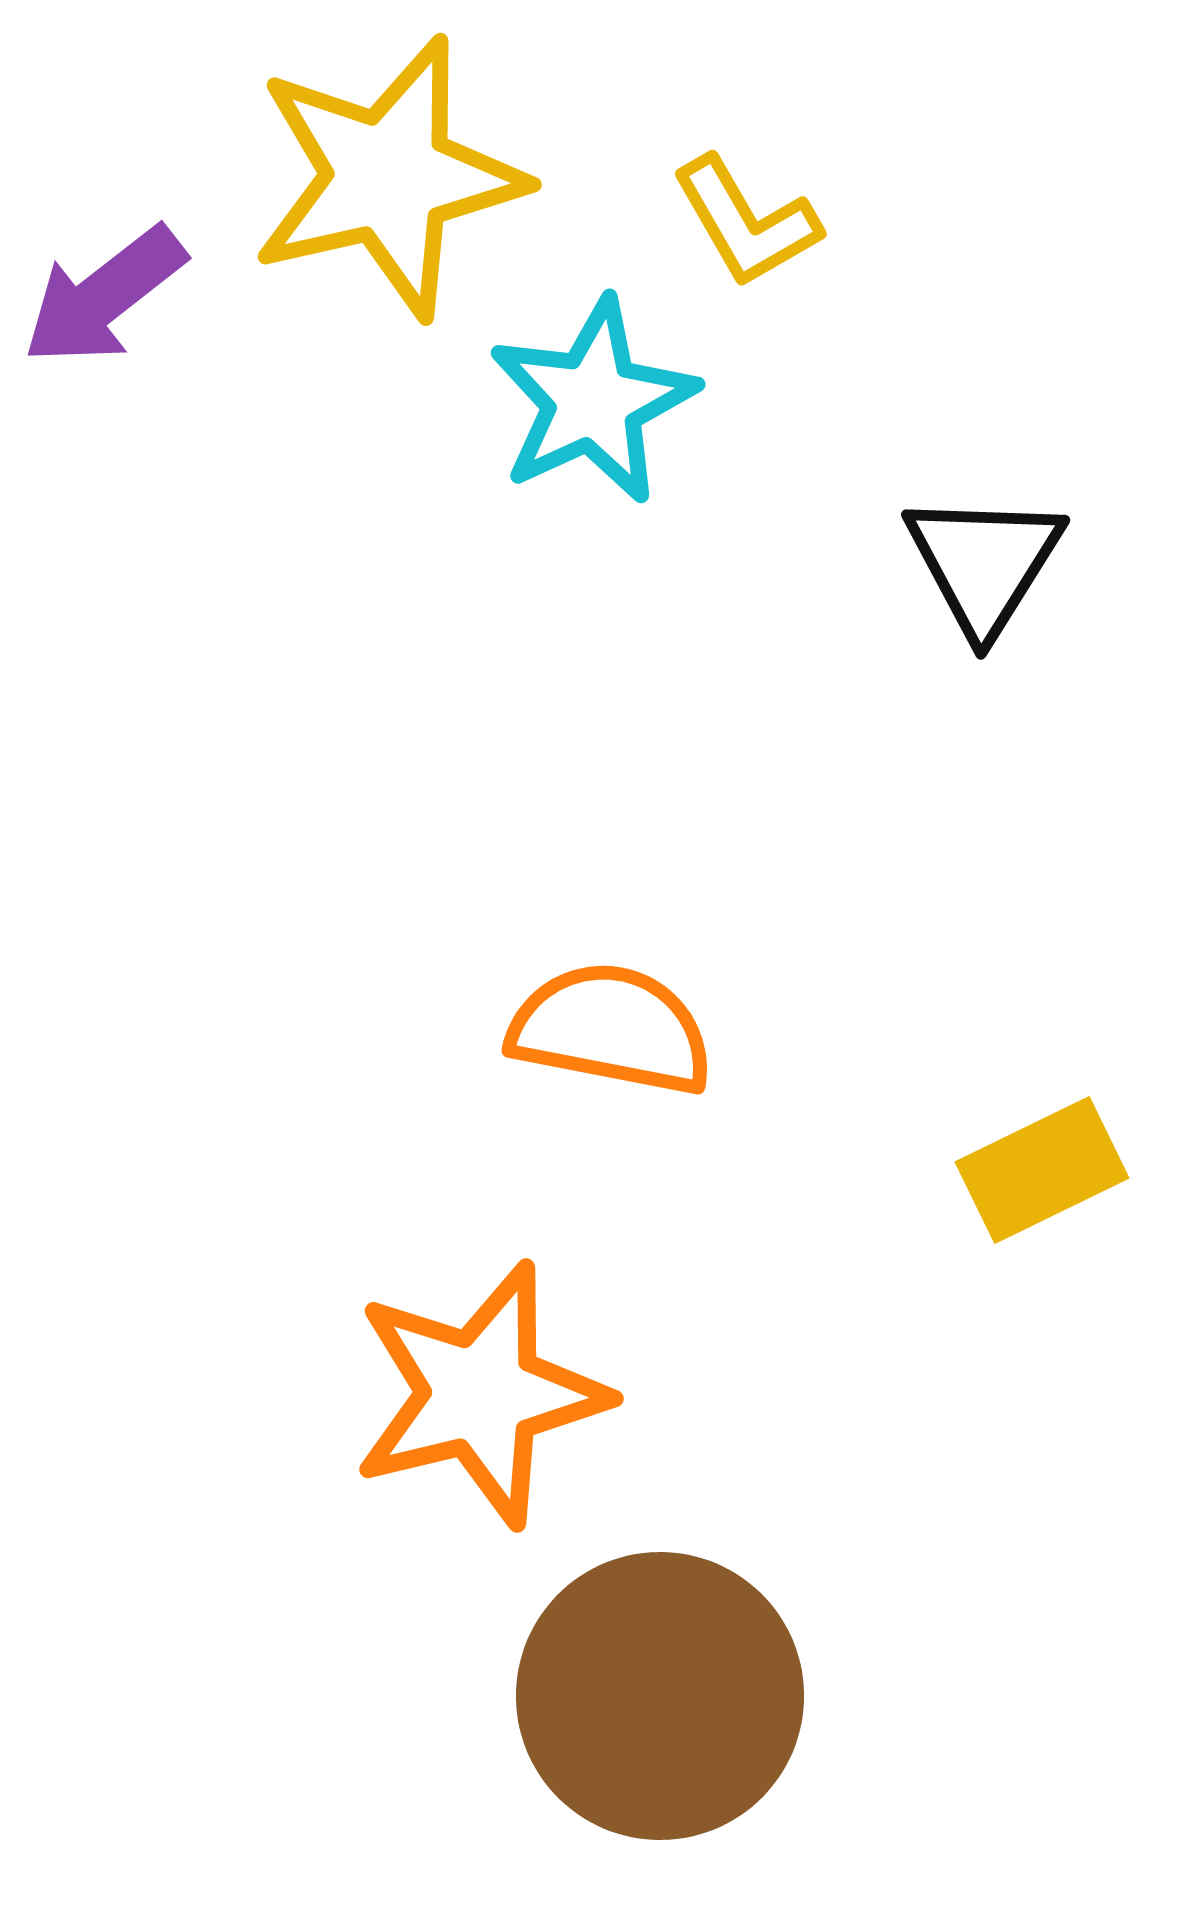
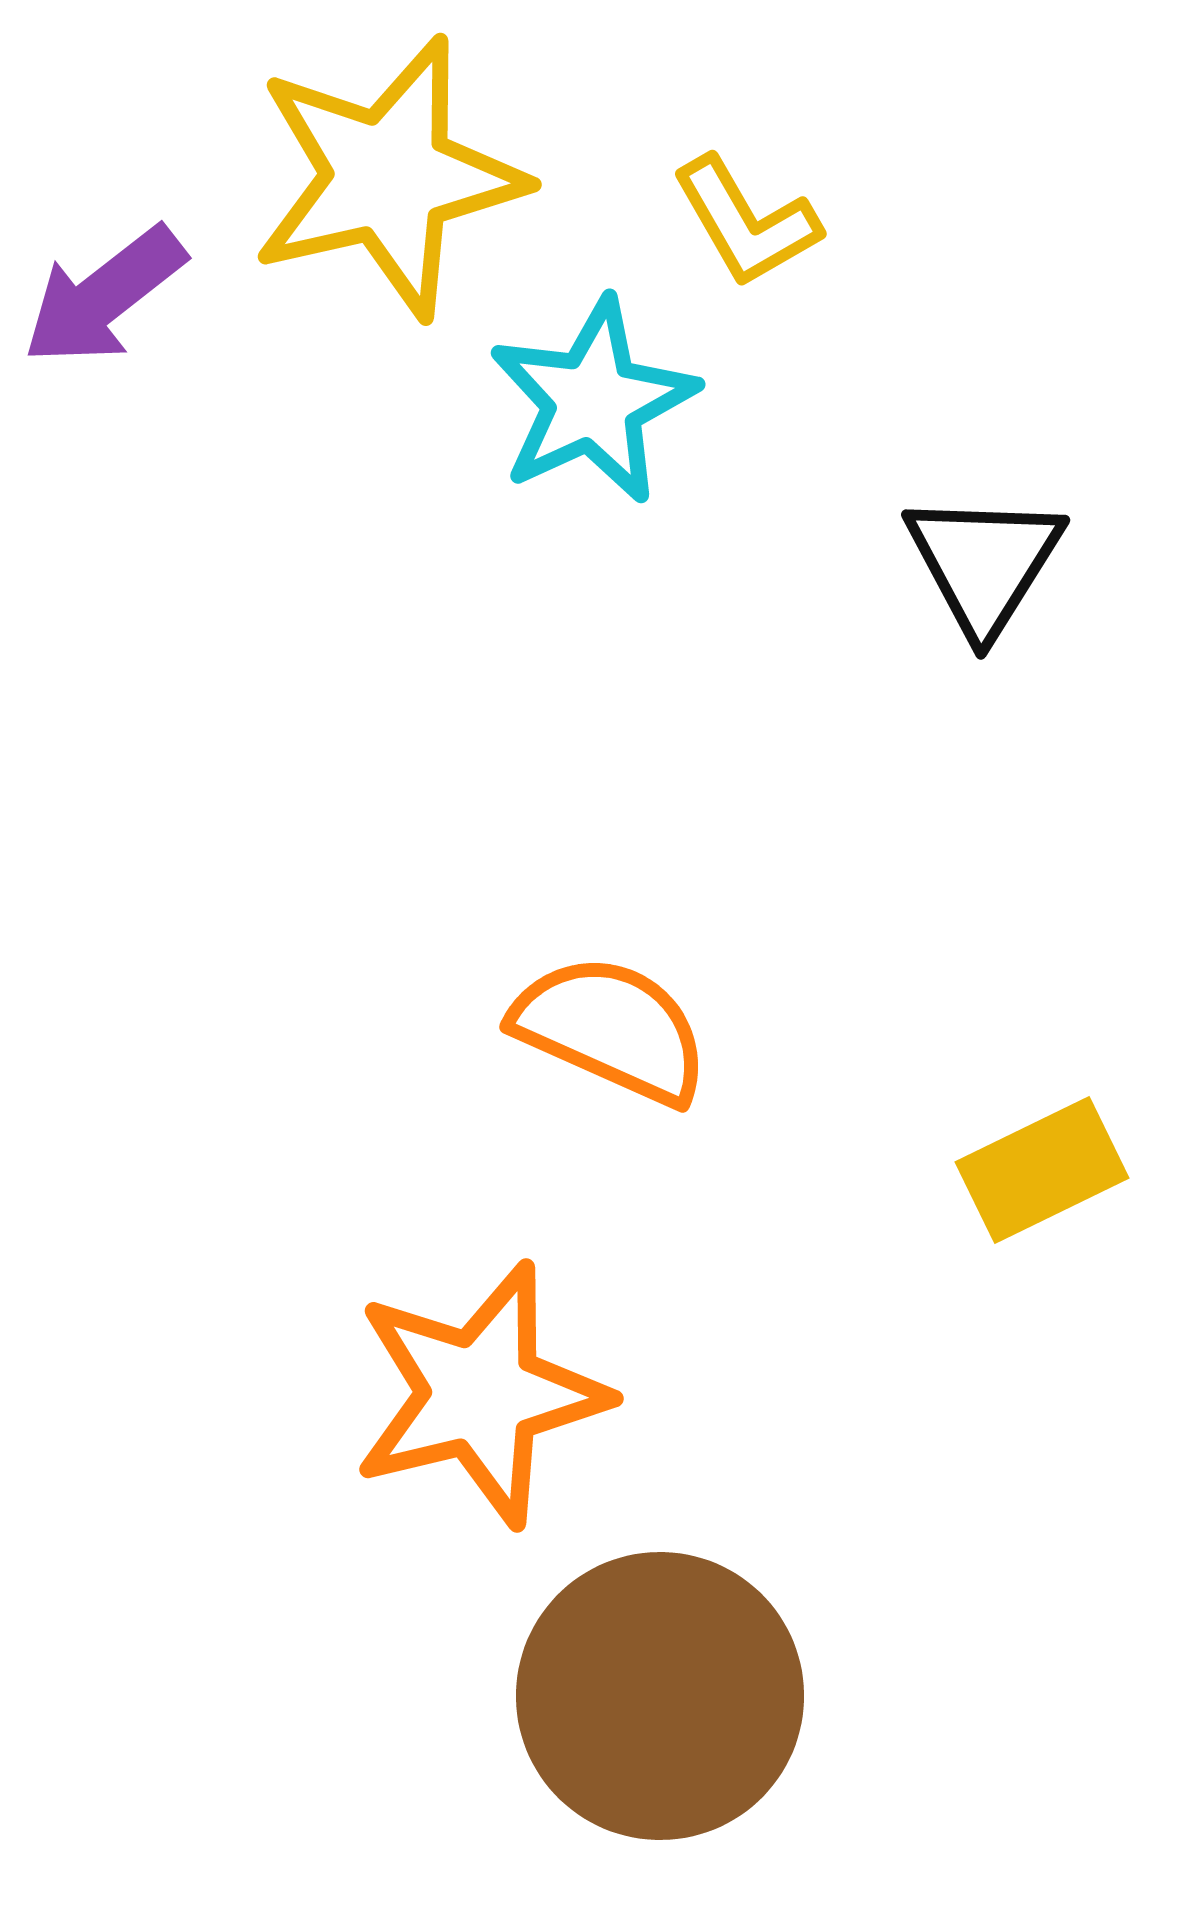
orange semicircle: rotated 13 degrees clockwise
